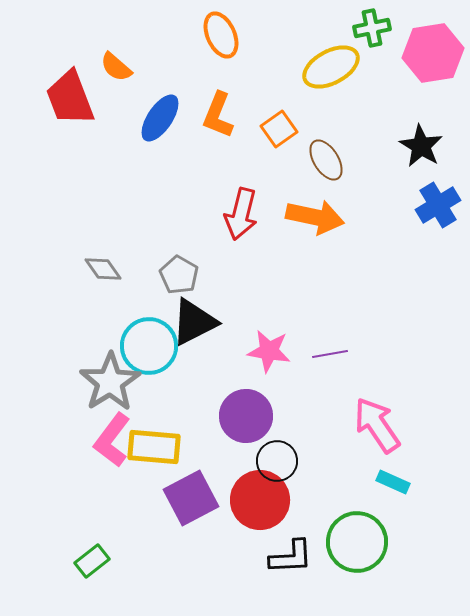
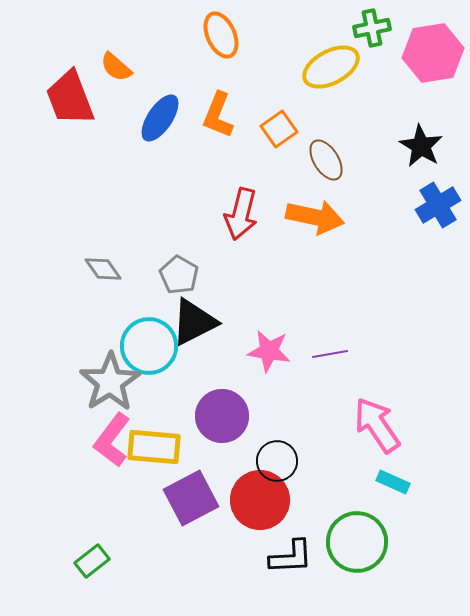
purple circle: moved 24 px left
